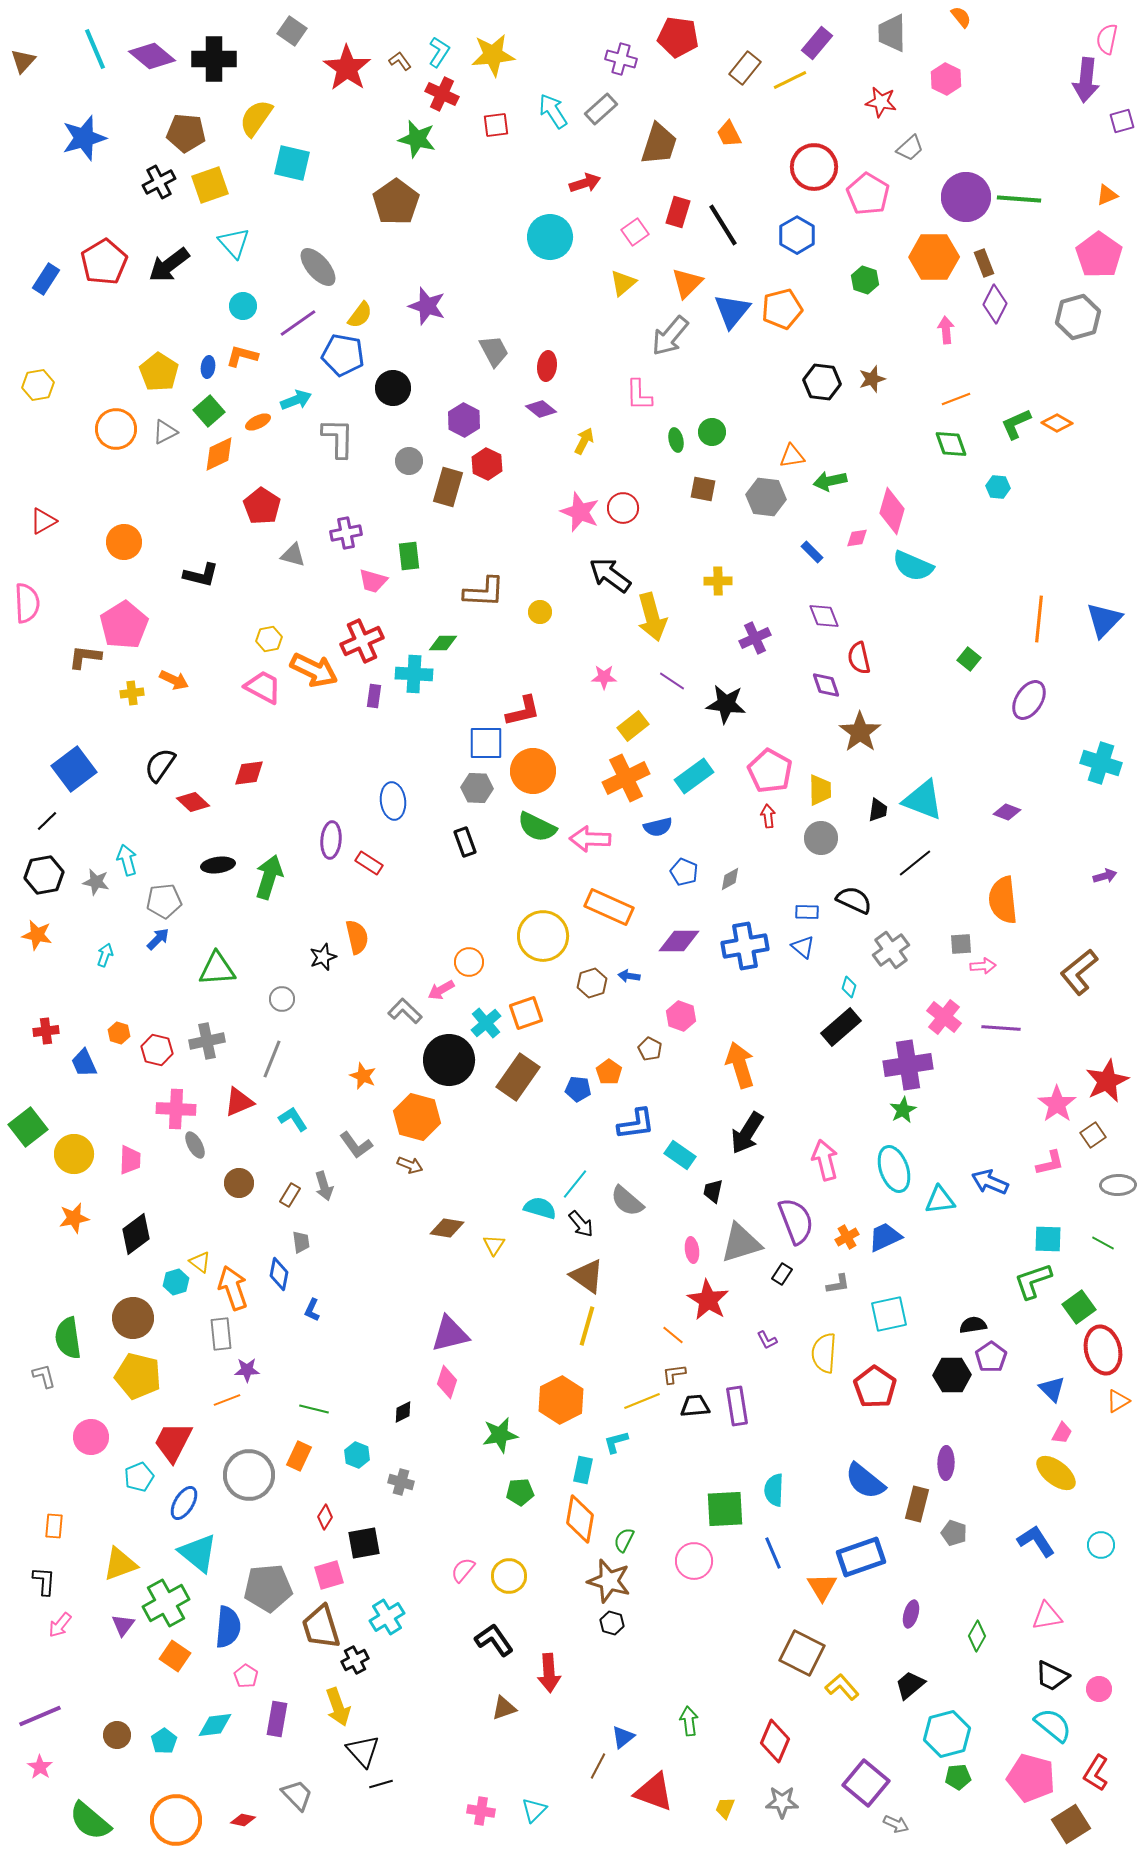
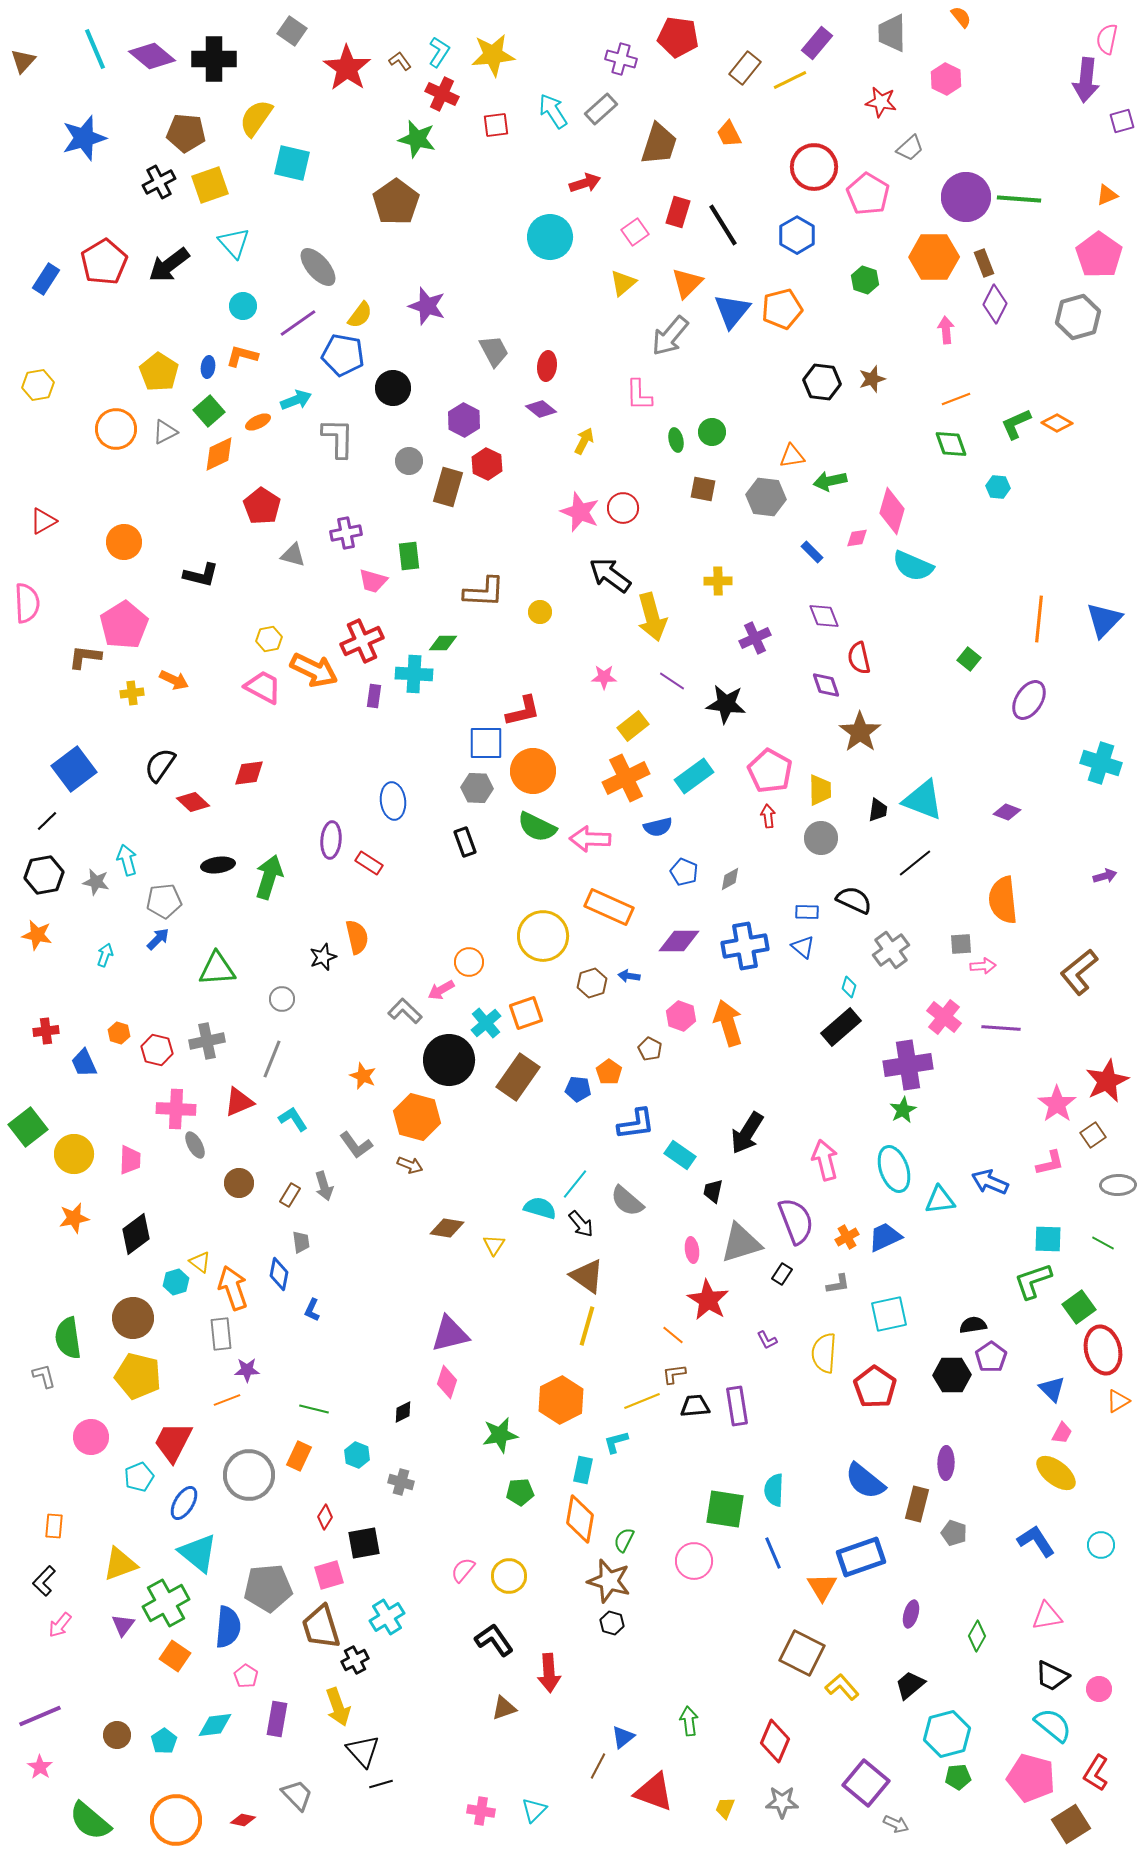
orange arrow at (740, 1065): moved 12 px left, 42 px up
green square at (725, 1509): rotated 12 degrees clockwise
black L-shape at (44, 1581): rotated 140 degrees counterclockwise
